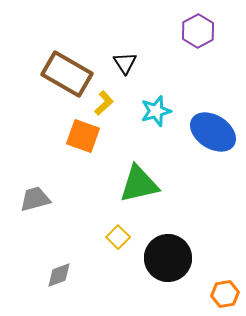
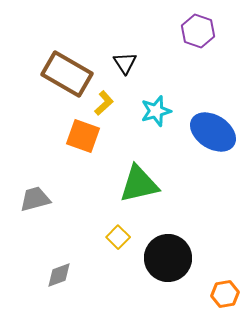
purple hexagon: rotated 12 degrees counterclockwise
